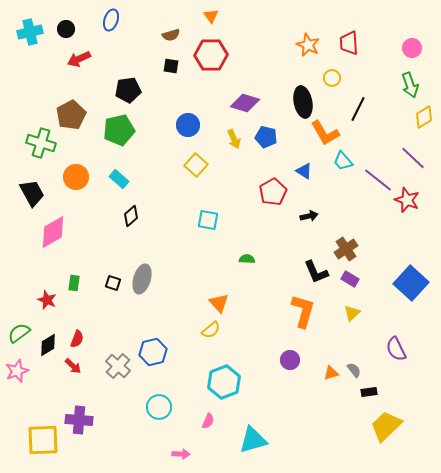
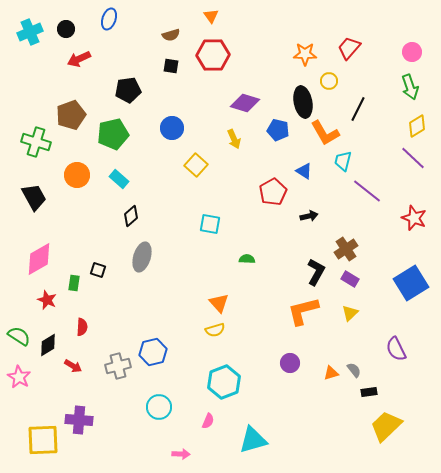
blue ellipse at (111, 20): moved 2 px left, 1 px up
cyan cross at (30, 32): rotated 10 degrees counterclockwise
red trapezoid at (349, 43): moved 5 px down; rotated 45 degrees clockwise
orange star at (308, 45): moved 3 px left, 9 px down; rotated 25 degrees counterclockwise
pink circle at (412, 48): moved 4 px down
red hexagon at (211, 55): moved 2 px right
yellow circle at (332, 78): moved 3 px left, 3 px down
green arrow at (410, 85): moved 2 px down
brown pentagon at (71, 115): rotated 8 degrees clockwise
yellow diamond at (424, 117): moved 7 px left, 9 px down
blue circle at (188, 125): moved 16 px left, 3 px down
green pentagon at (119, 130): moved 6 px left, 4 px down
blue pentagon at (266, 137): moved 12 px right, 7 px up
green cross at (41, 143): moved 5 px left, 1 px up
cyan trapezoid at (343, 161): rotated 55 degrees clockwise
orange circle at (76, 177): moved 1 px right, 2 px up
purple line at (378, 180): moved 11 px left, 11 px down
black trapezoid at (32, 193): moved 2 px right, 4 px down
red star at (407, 200): moved 7 px right, 18 px down
cyan square at (208, 220): moved 2 px right, 4 px down
pink diamond at (53, 232): moved 14 px left, 27 px down
black L-shape at (316, 272): rotated 128 degrees counterclockwise
gray ellipse at (142, 279): moved 22 px up
black square at (113, 283): moved 15 px left, 13 px up
blue square at (411, 283): rotated 16 degrees clockwise
orange L-shape at (303, 311): rotated 120 degrees counterclockwise
yellow triangle at (352, 313): moved 2 px left
yellow semicircle at (211, 330): moved 4 px right; rotated 24 degrees clockwise
green semicircle at (19, 333): moved 3 px down; rotated 70 degrees clockwise
red semicircle at (77, 339): moved 5 px right, 12 px up; rotated 18 degrees counterclockwise
purple circle at (290, 360): moved 3 px down
red arrow at (73, 366): rotated 12 degrees counterclockwise
gray cross at (118, 366): rotated 35 degrees clockwise
pink star at (17, 371): moved 2 px right, 6 px down; rotated 20 degrees counterclockwise
